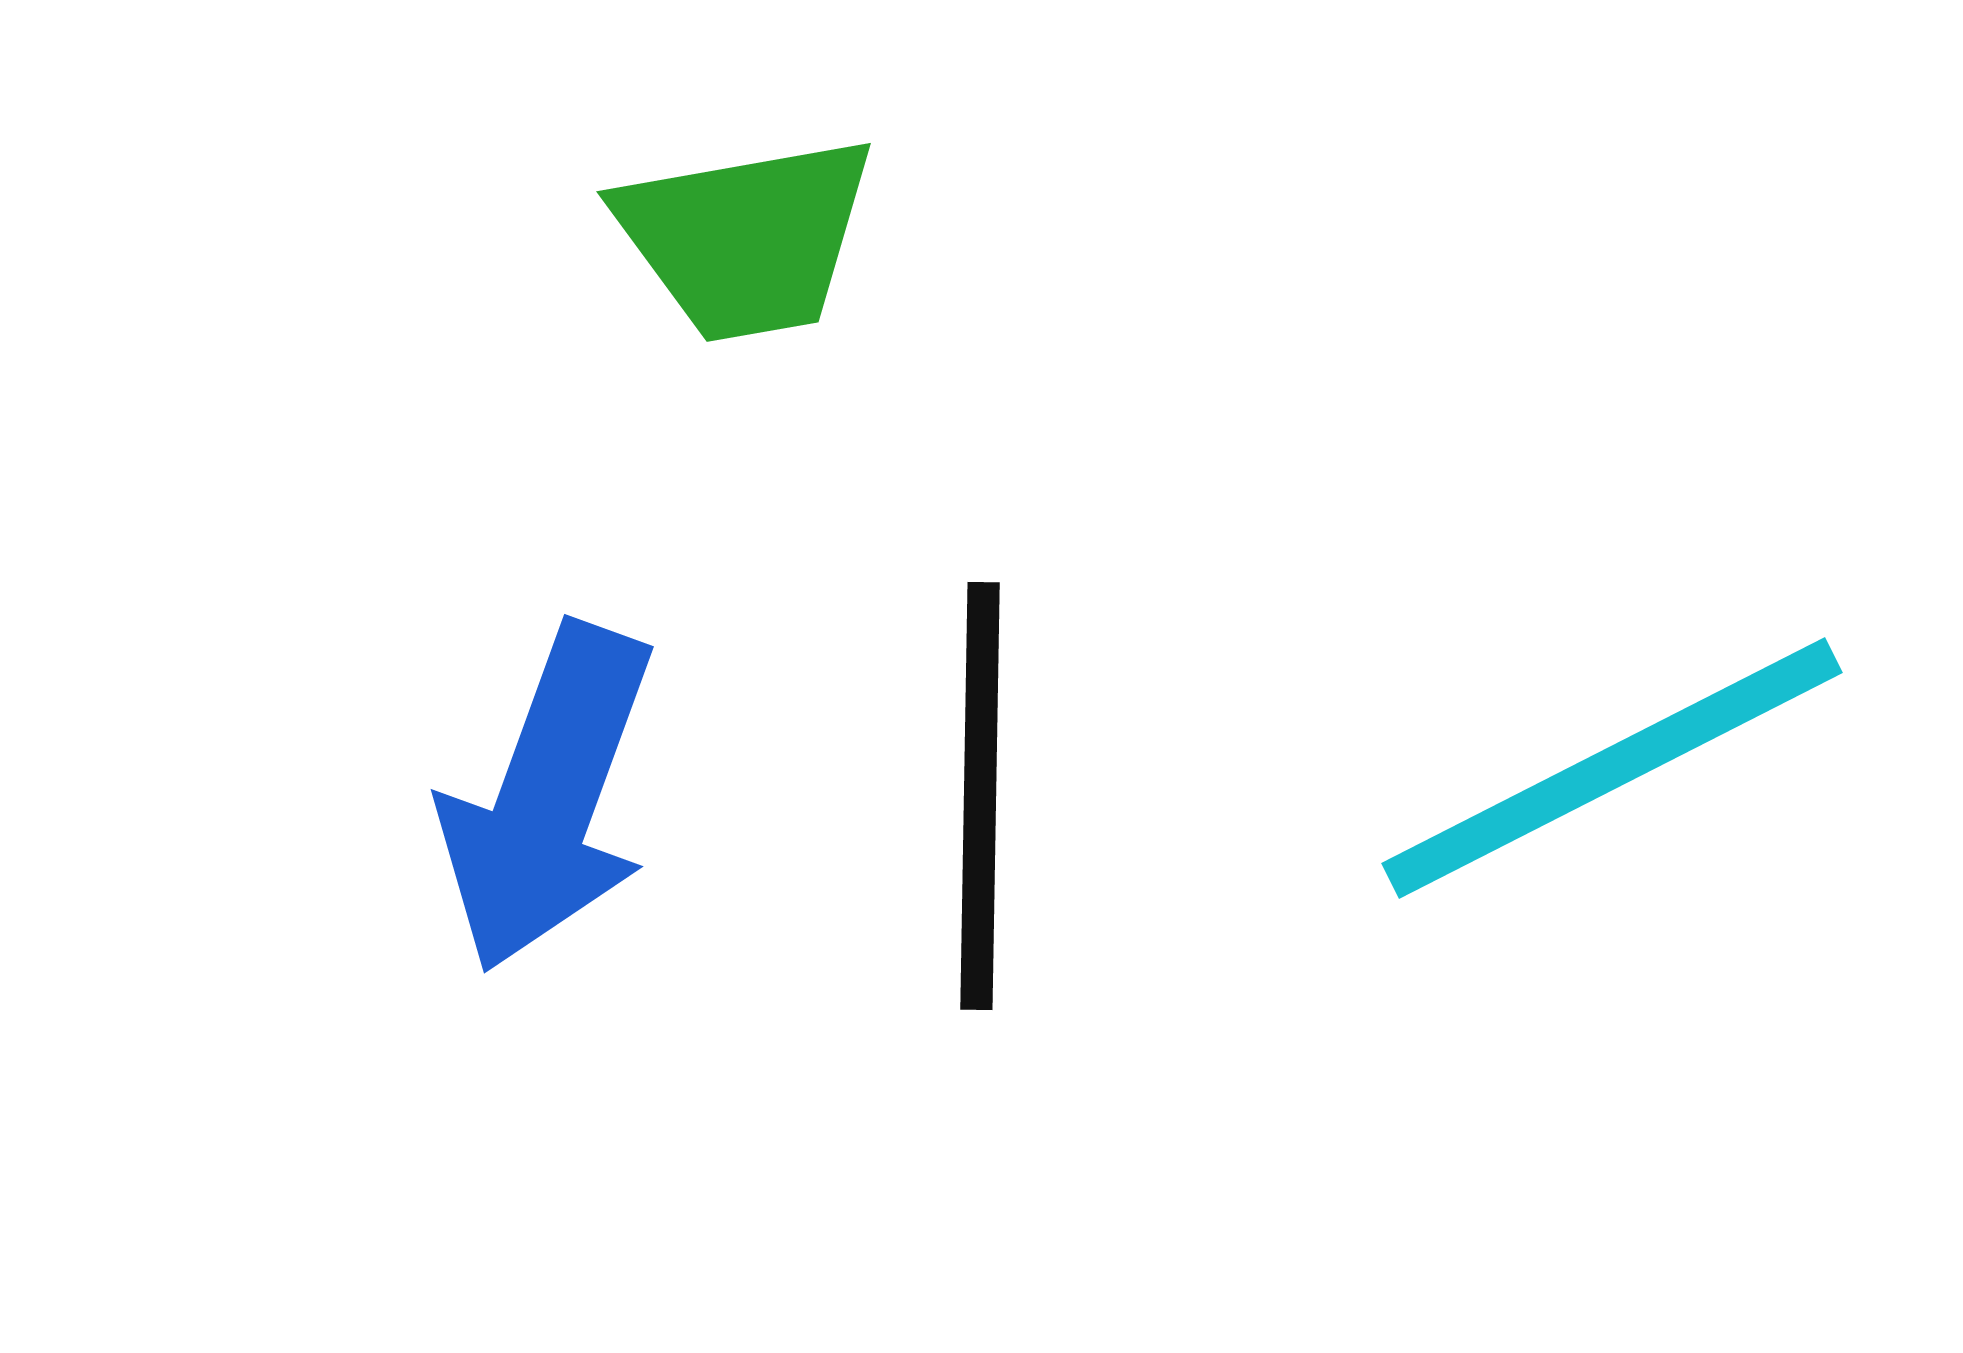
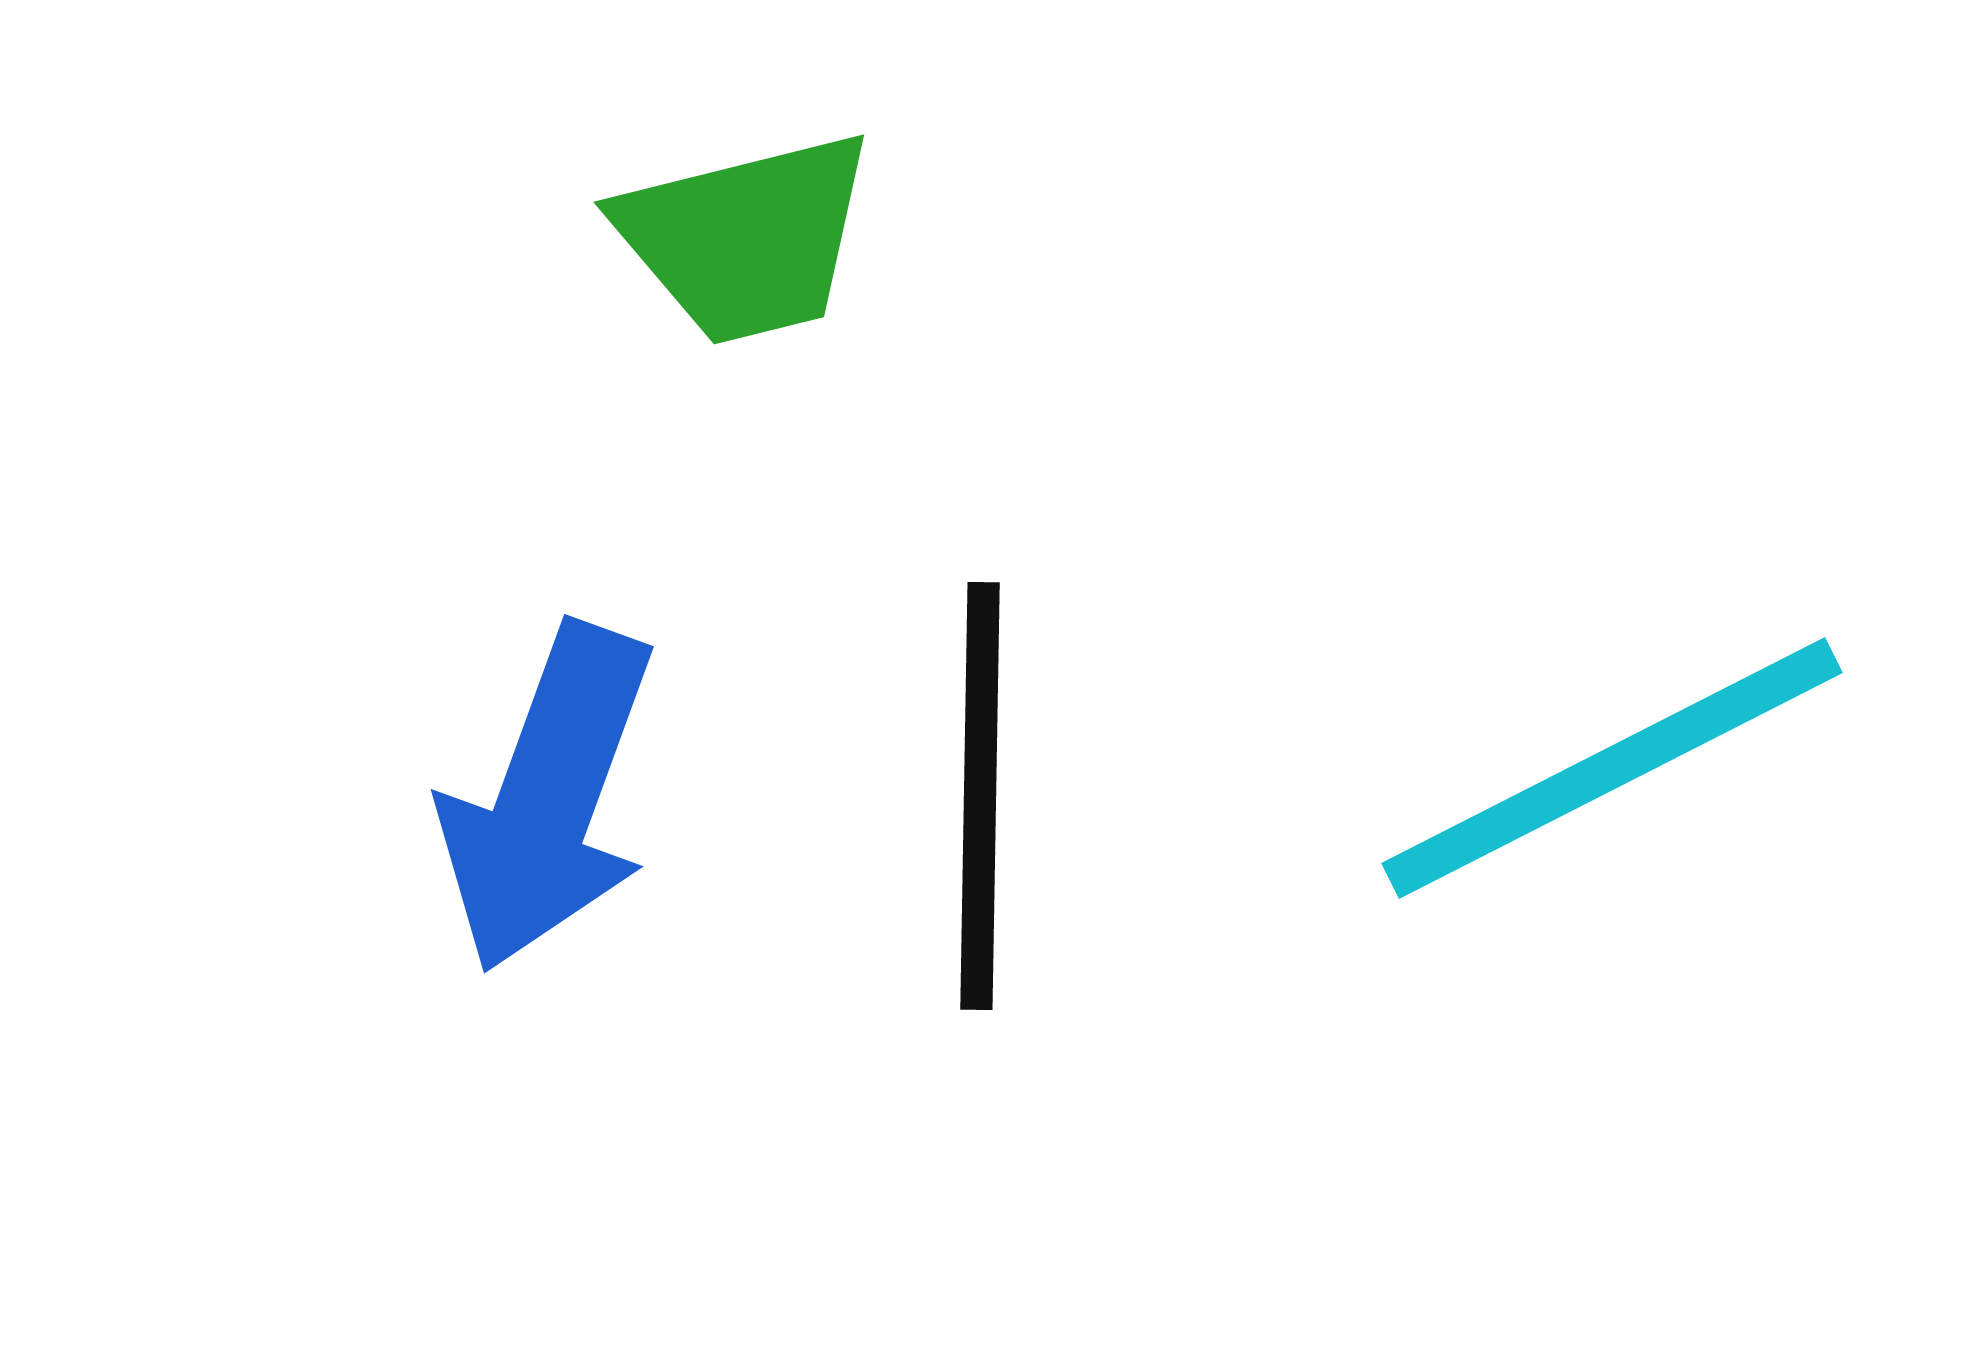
green trapezoid: rotated 4 degrees counterclockwise
